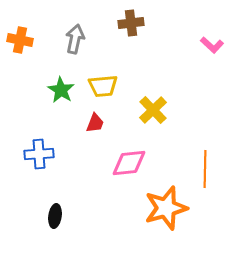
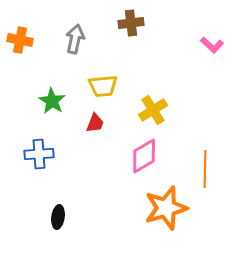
green star: moved 9 px left, 11 px down
yellow cross: rotated 12 degrees clockwise
pink diamond: moved 15 px right, 7 px up; rotated 24 degrees counterclockwise
black ellipse: moved 3 px right, 1 px down
